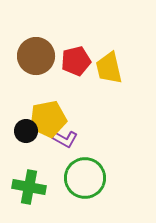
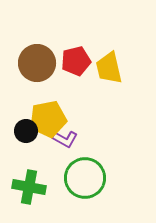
brown circle: moved 1 px right, 7 px down
